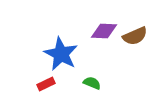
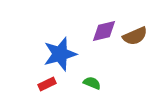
purple diamond: rotated 16 degrees counterclockwise
blue star: moved 1 px left; rotated 28 degrees clockwise
red rectangle: moved 1 px right
